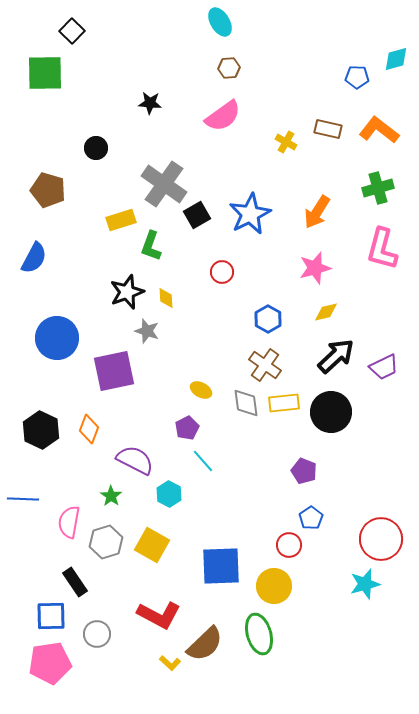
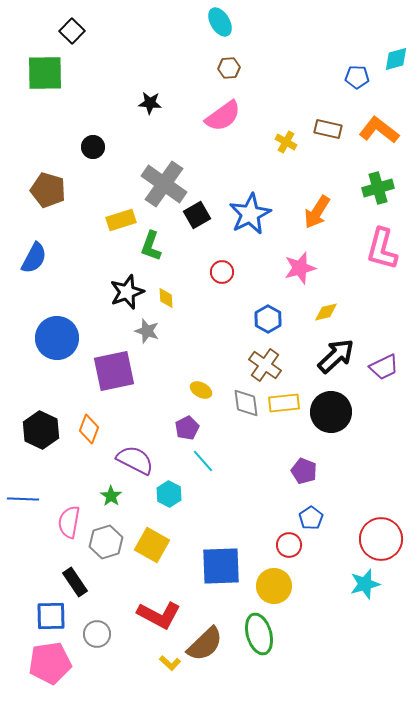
black circle at (96, 148): moved 3 px left, 1 px up
pink star at (315, 268): moved 15 px left
